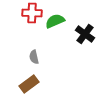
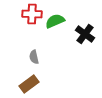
red cross: moved 1 px down
